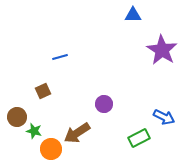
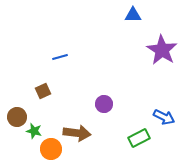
brown arrow: rotated 140 degrees counterclockwise
